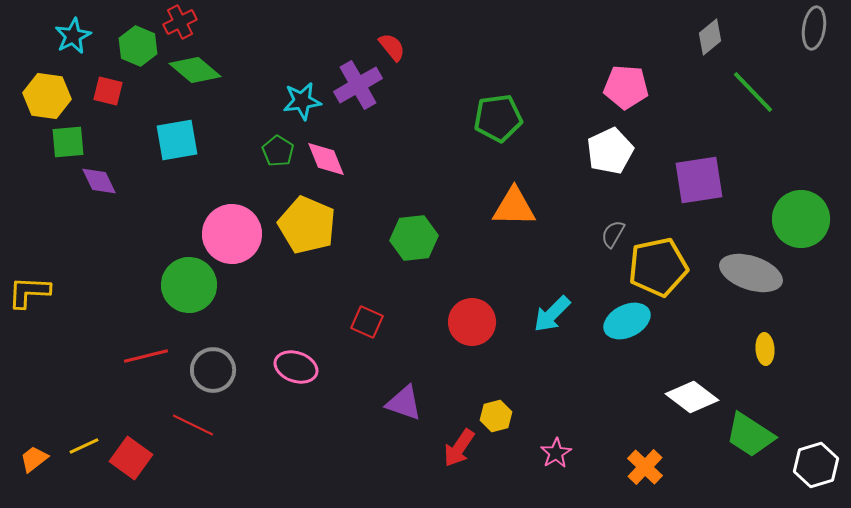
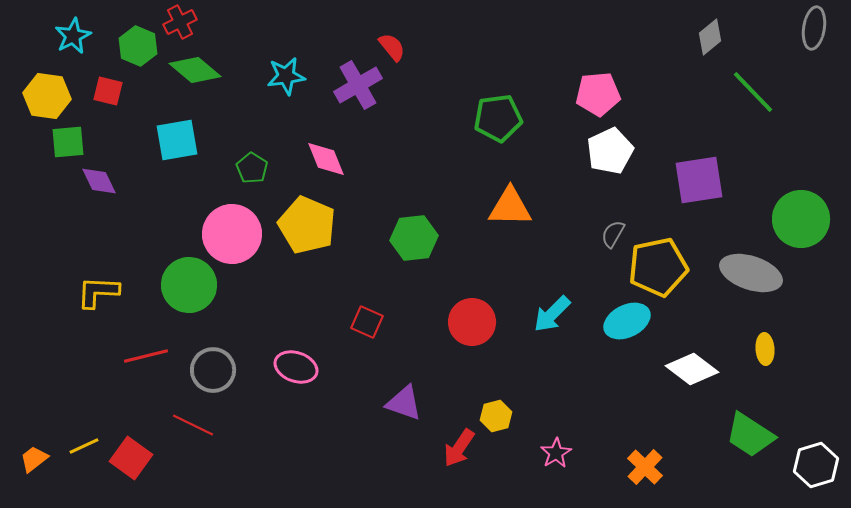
pink pentagon at (626, 87): moved 28 px left, 7 px down; rotated 9 degrees counterclockwise
cyan star at (302, 101): moved 16 px left, 25 px up
green pentagon at (278, 151): moved 26 px left, 17 px down
orange triangle at (514, 207): moved 4 px left
yellow L-shape at (29, 292): moved 69 px right
white diamond at (692, 397): moved 28 px up
